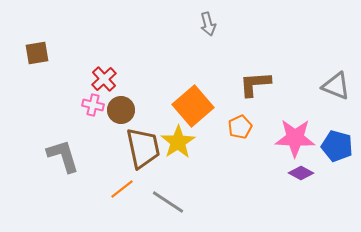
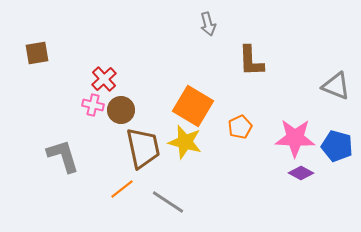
brown L-shape: moved 4 px left, 23 px up; rotated 88 degrees counterclockwise
orange square: rotated 18 degrees counterclockwise
yellow star: moved 7 px right; rotated 24 degrees counterclockwise
